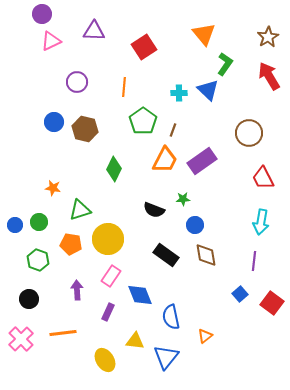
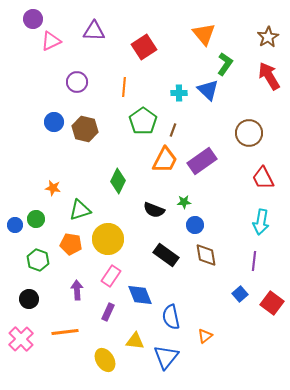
purple circle at (42, 14): moved 9 px left, 5 px down
green diamond at (114, 169): moved 4 px right, 12 px down
green star at (183, 199): moved 1 px right, 3 px down
green circle at (39, 222): moved 3 px left, 3 px up
orange line at (63, 333): moved 2 px right, 1 px up
